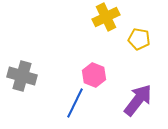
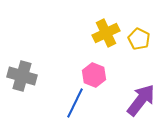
yellow cross: moved 16 px down
yellow pentagon: rotated 15 degrees clockwise
purple arrow: moved 3 px right
